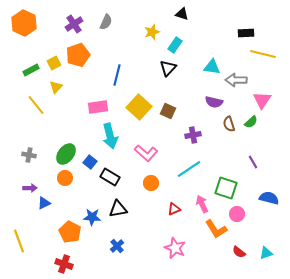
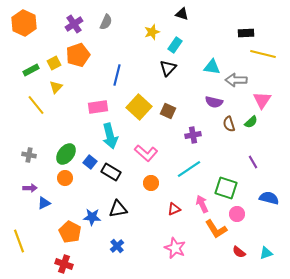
black rectangle at (110, 177): moved 1 px right, 5 px up
